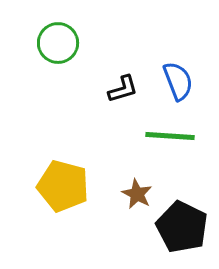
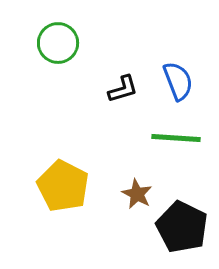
green line: moved 6 px right, 2 px down
yellow pentagon: rotated 12 degrees clockwise
